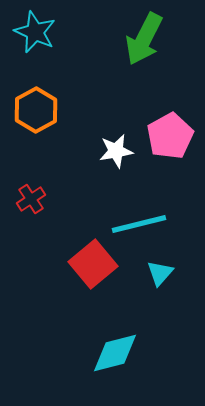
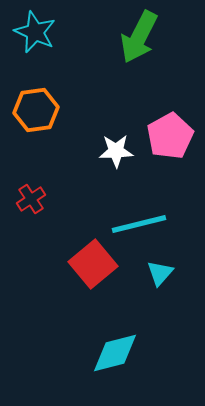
green arrow: moved 5 px left, 2 px up
orange hexagon: rotated 21 degrees clockwise
white star: rotated 8 degrees clockwise
